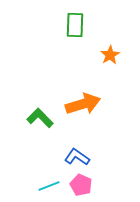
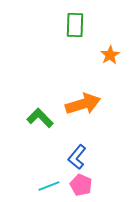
blue L-shape: rotated 85 degrees counterclockwise
